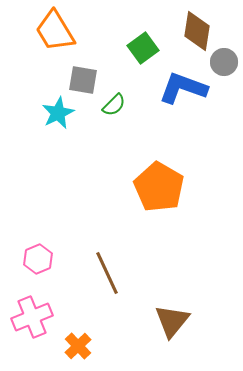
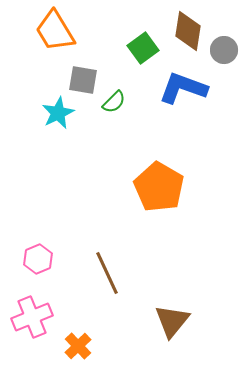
brown diamond: moved 9 px left
gray circle: moved 12 px up
green semicircle: moved 3 px up
